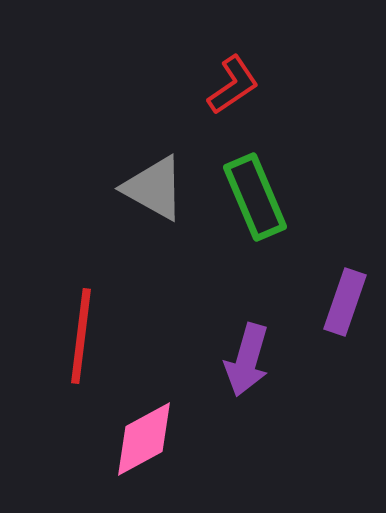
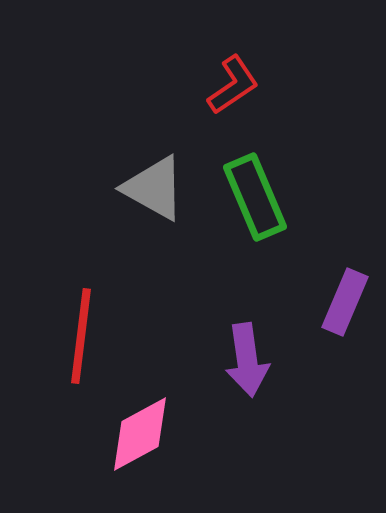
purple rectangle: rotated 4 degrees clockwise
purple arrow: rotated 24 degrees counterclockwise
pink diamond: moved 4 px left, 5 px up
